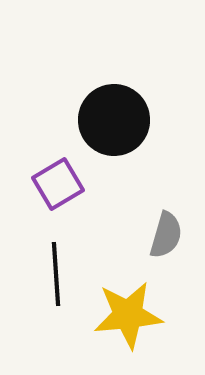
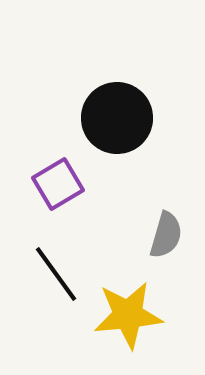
black circle: moved 3 px right, 2 px up
black line: rotated 32 degrees counterclockwise
